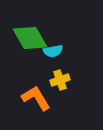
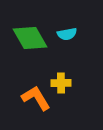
cyan semicircle: moved 14 px right, 17 px up
yellow cross: moved 1 px right, 3 px down; rotated 18 degrees clockwise
